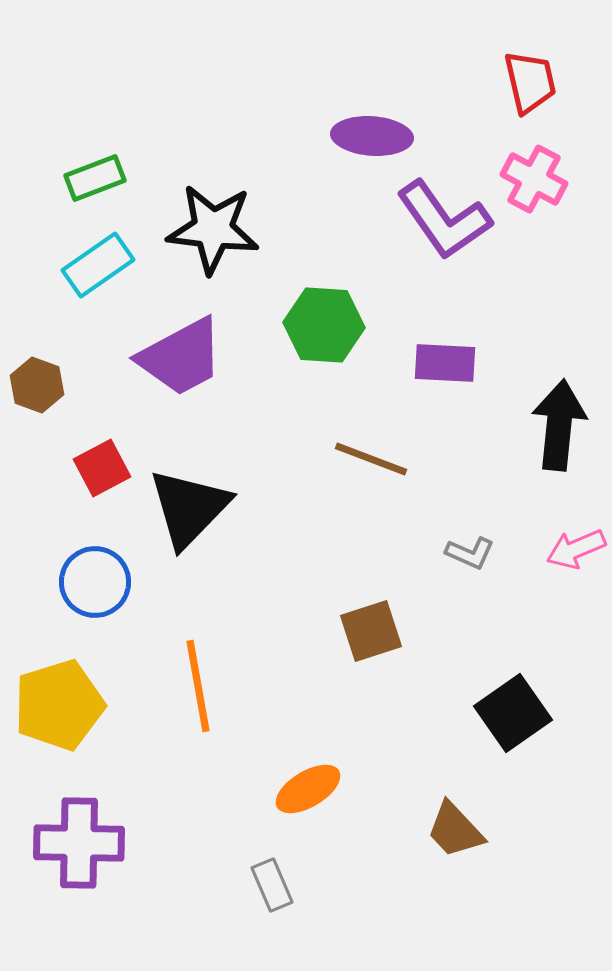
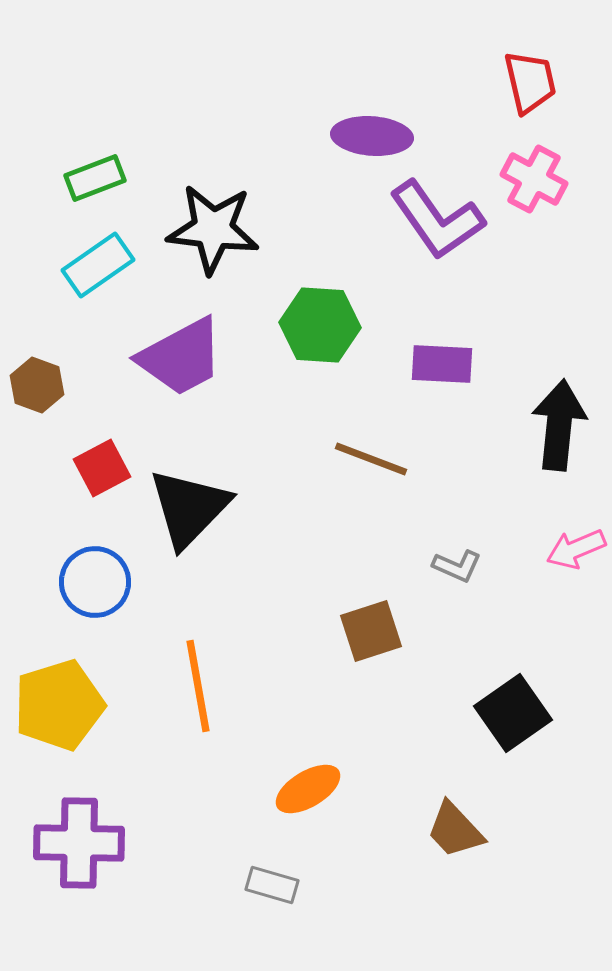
purple L-shape: moved 7 px left
green hexagon: moved 4 px left
purple rectangle: moved 3 px left, 1 px down
gray L-shape: moved 13 px left, 13 px down
gray rectangle: rotated 51 degrees counterclockwise
